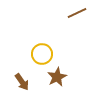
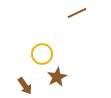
brown arrow: moved 3 px right, 4 px down
